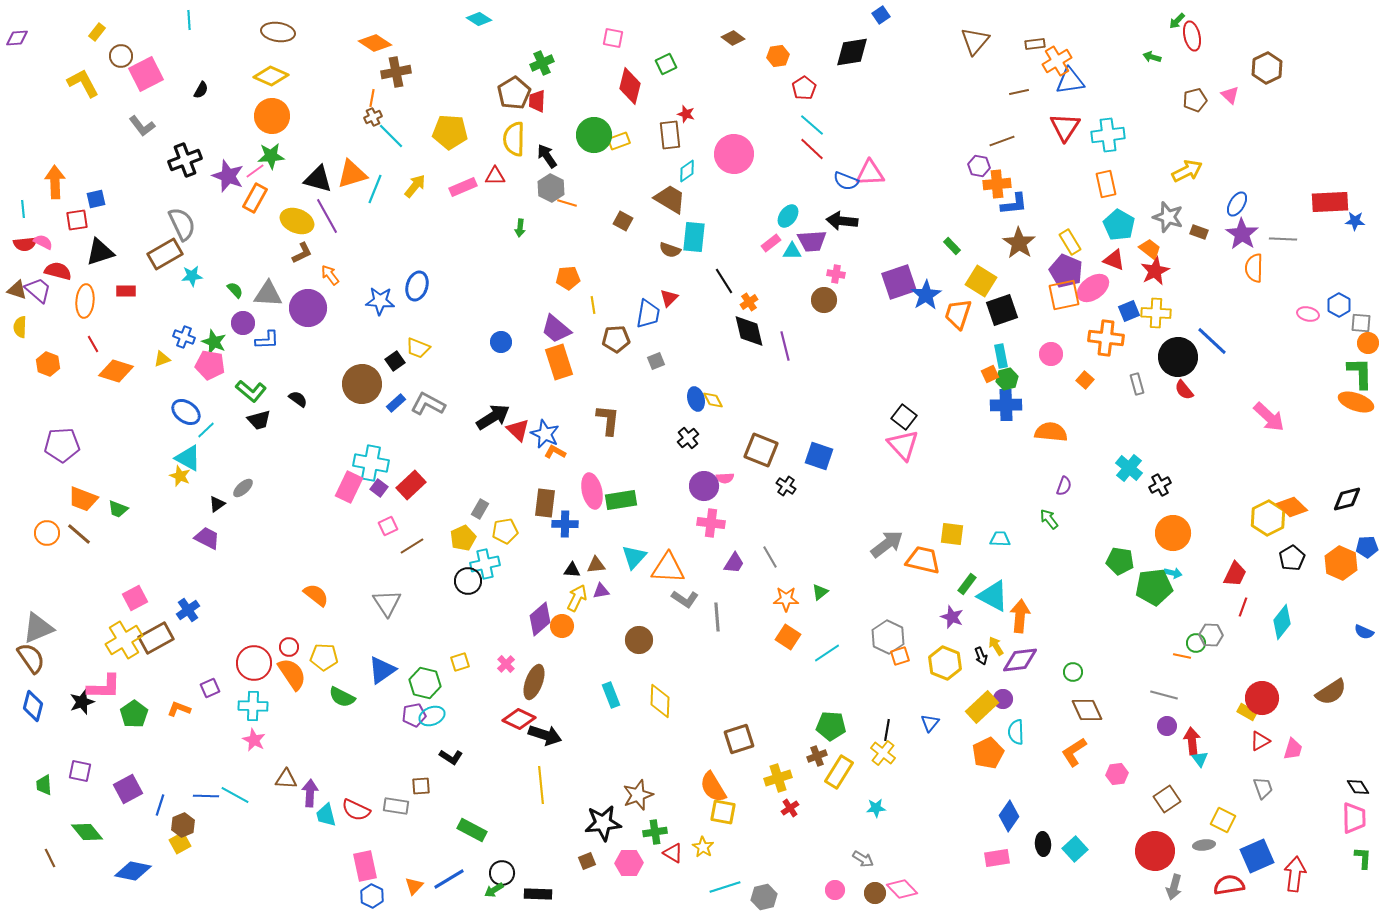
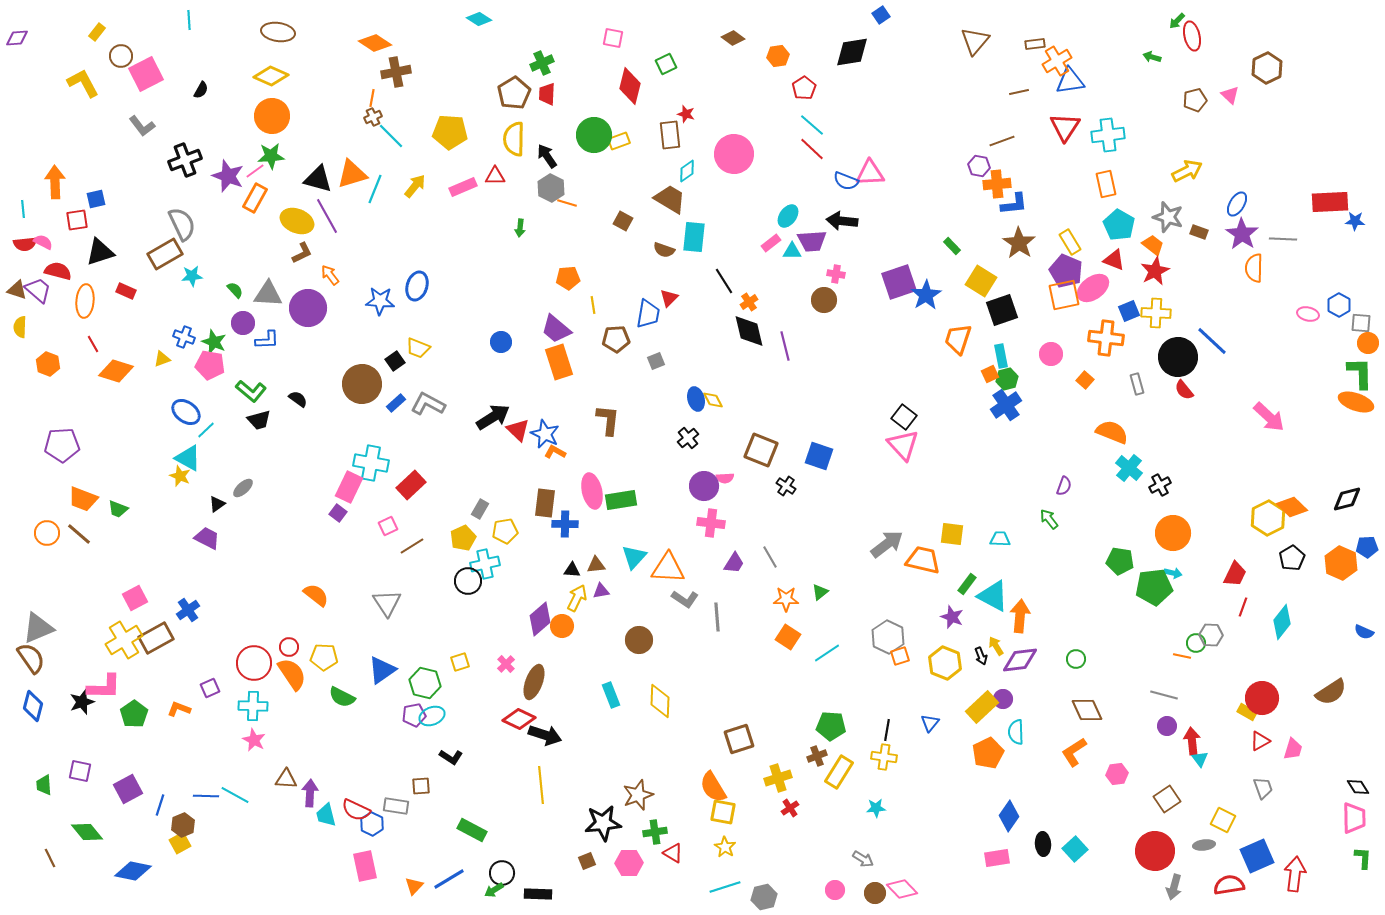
red trapezoid at (537, 101): moved 10 px right, 7 px up
orange trapezoid at (1150, 249): moved 3 px right, 4 px up
brown semicircle at (670, 250): moved 6 px left
red rectangle at (126, 291): rotated 24 degrees clockwise
orange trapezoid at (958, 314): moved 25 px down
blue cross at (1006, 405): rotated 32 degrees counterclockwise
orange semicircle at (1051, 432): moved 61 px right; rotated 16 degrees clockwise
purple square at (379, 488): moved 41 px left, 25 px down
green circle at (1073, 672): moved 3 px right, 13 px up
yellow cross at (883, 753): moved 1 px right, 4 px down; rotated 30 degrees counterclockwise
yellow star at (703, 847): moved 22 px right
blue hexagon at (372, 896): moved 72 px up
